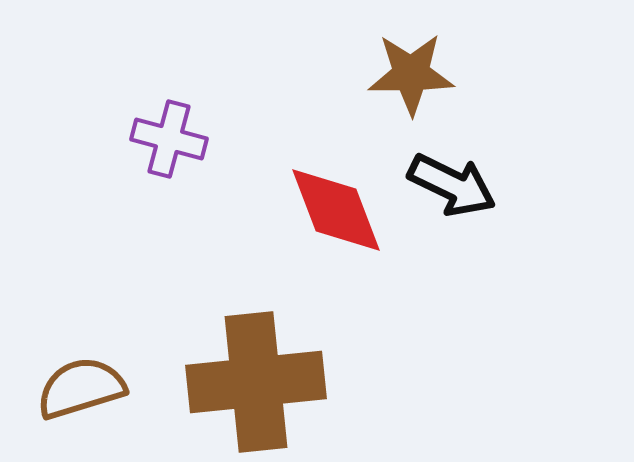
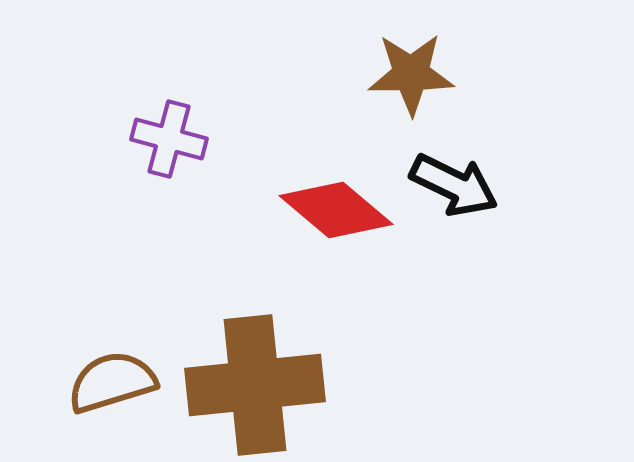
black arrow: moved 2 px right
red diamond: rotated 29 degrees counterclockwise
brown cross: moved 1 px left, 3 px down
brown semicircle: moved 31 px right, 6 px up
